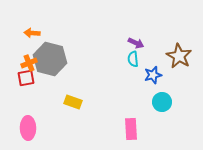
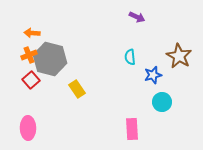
purple arrow: moved 1 px right, 26 px up
cyan semicircle: moved 3 px left, 2 px up
orange cross: moved 8 px up
red square: moved 5 px right, 2 px down; rotated 30 degrees counterclockwise
yellow rectangle: moved 4 px right, 13 px up; rotated 36 degrees clockwise
pink rectangle: moved 1 px right
